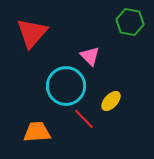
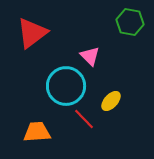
red triangle: rotated 12 degrees clockwise
